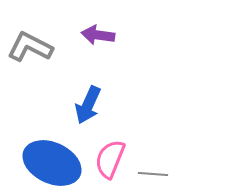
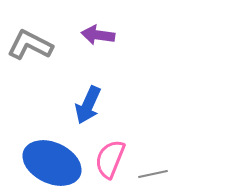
gray L-shape: moved 2 px up
gray line: rotated 16 degrees counterclockwise
